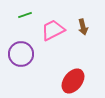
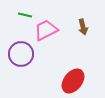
green line: rotated 32 degrees clockwise
pink trapezoid: moved 7 px left
